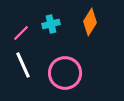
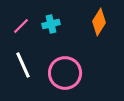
orange diamond: moved 9 px right
pink line: moved 7 px up
